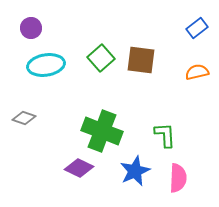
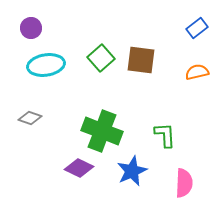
gray diamond: moved 6 px right
blue star: moved 3 px left
pink semicircle: moved 6 px right, 5 px down
